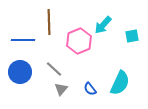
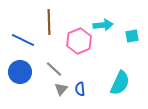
cyan arrow: rotated 138 degrees counterclockwise
blue line: rotated 25 degrees clockwise
blue semicircle: moved 10 px left; rotated 32 degrees clockwise
